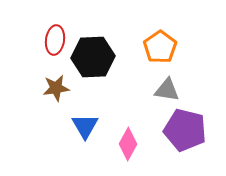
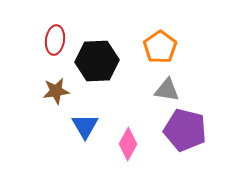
black hexagon: moved 4 px right, 4 px down
brown star: moved 3 px down
